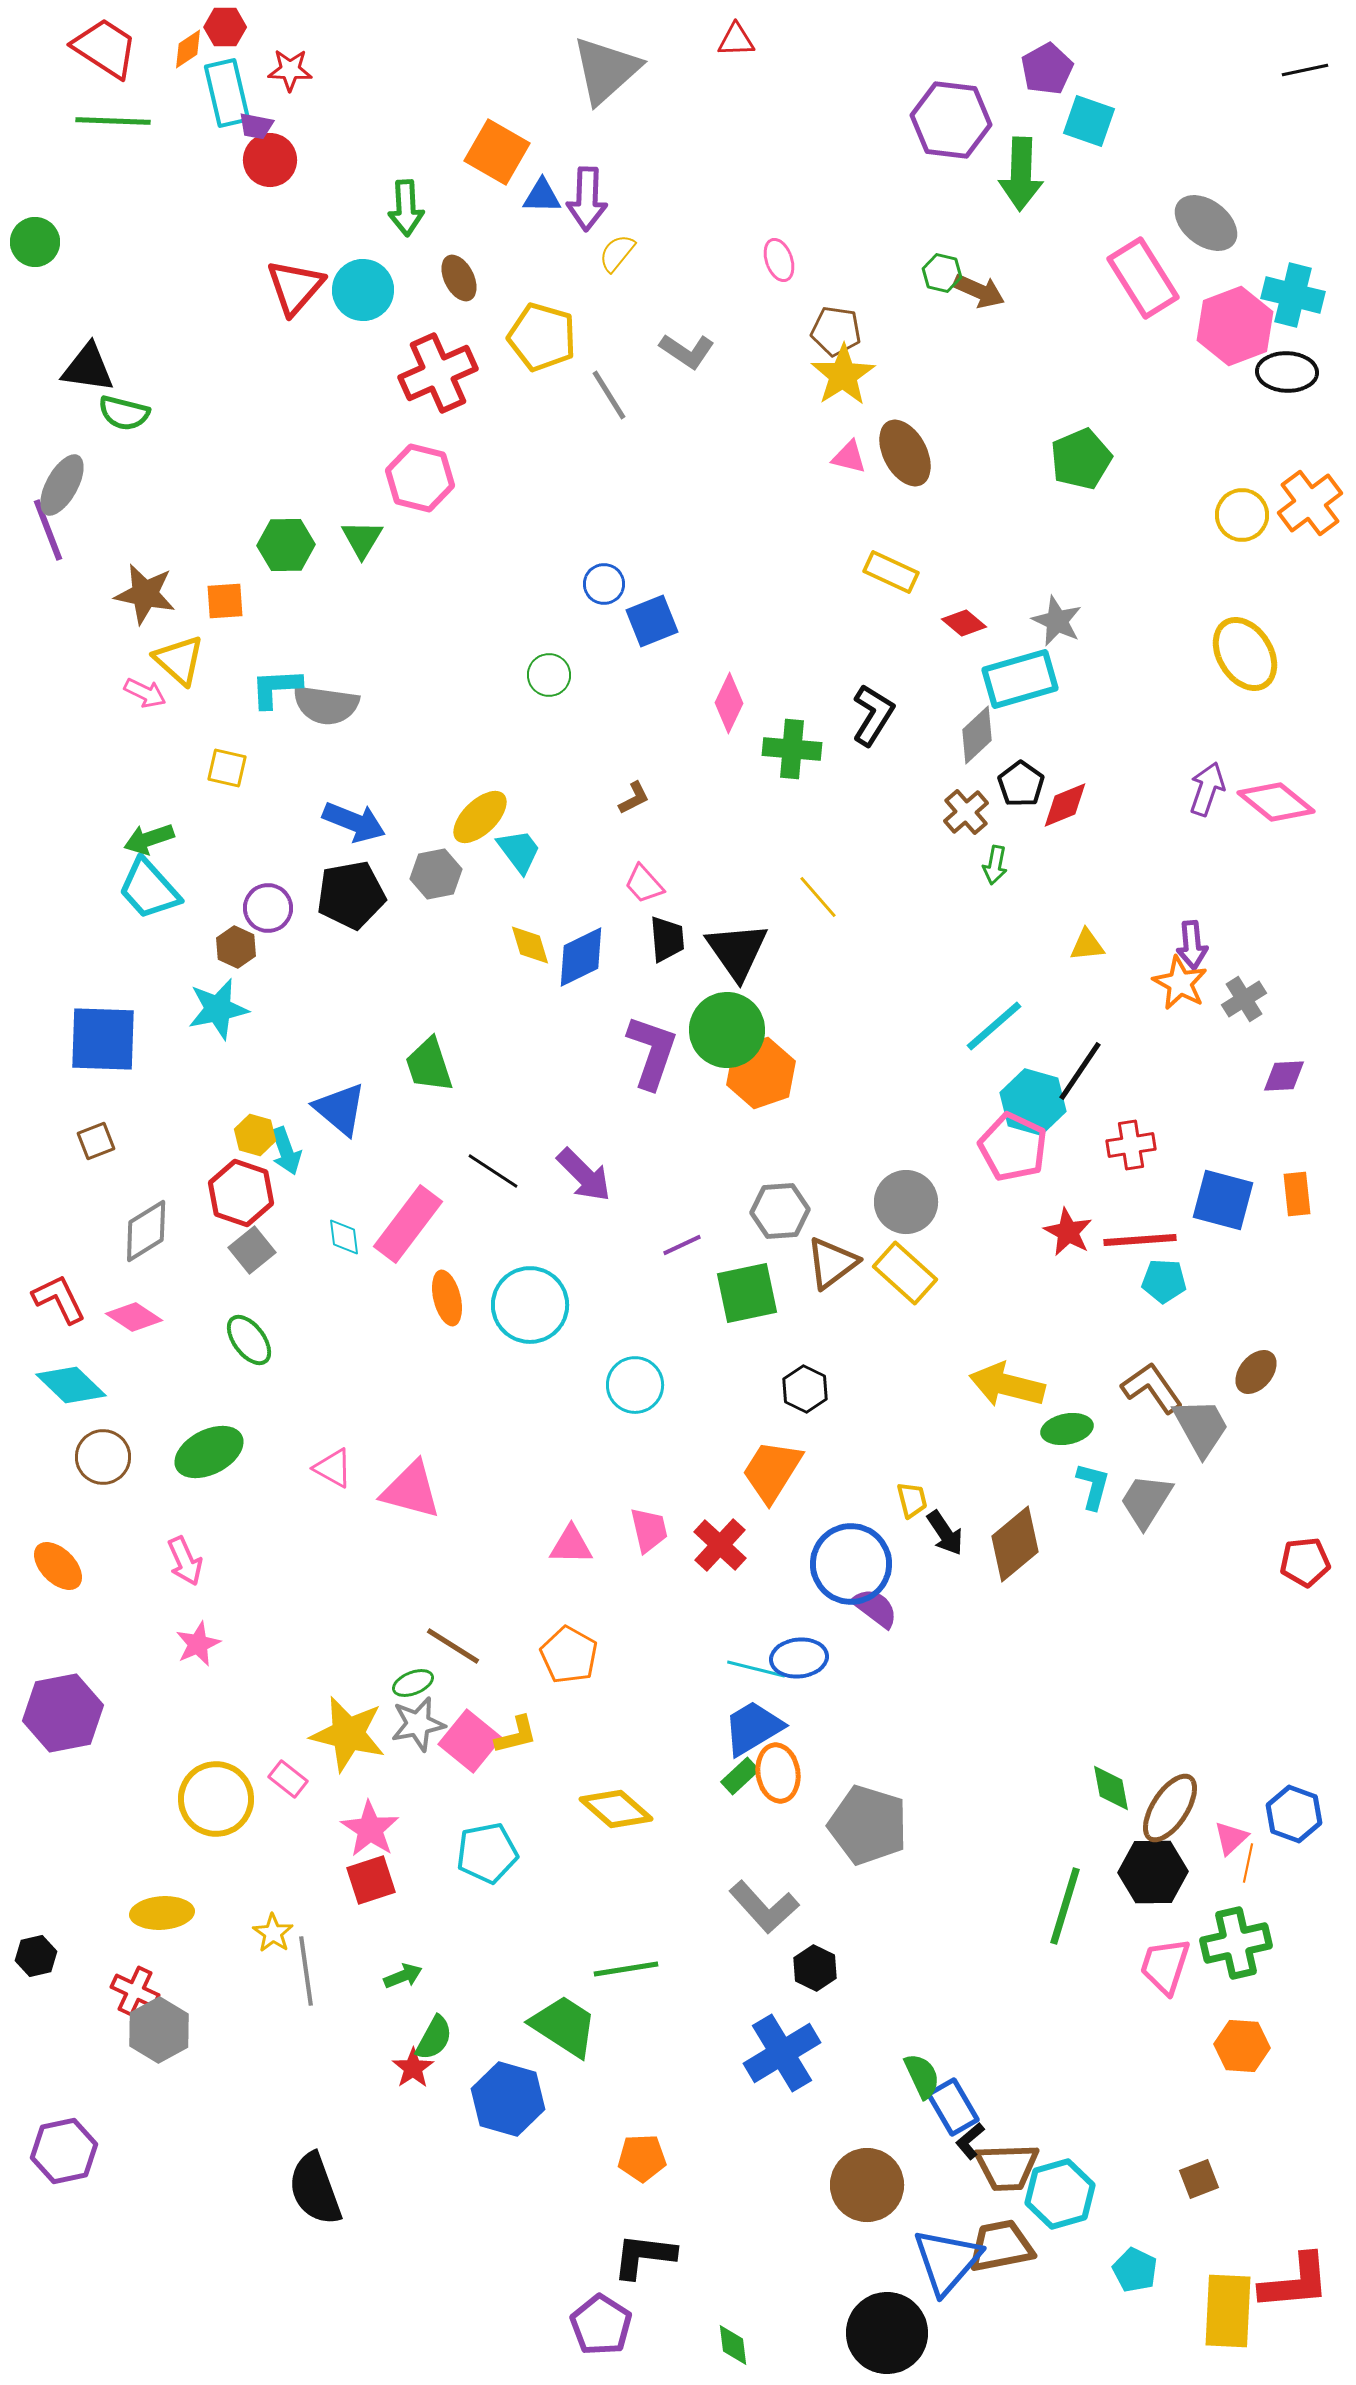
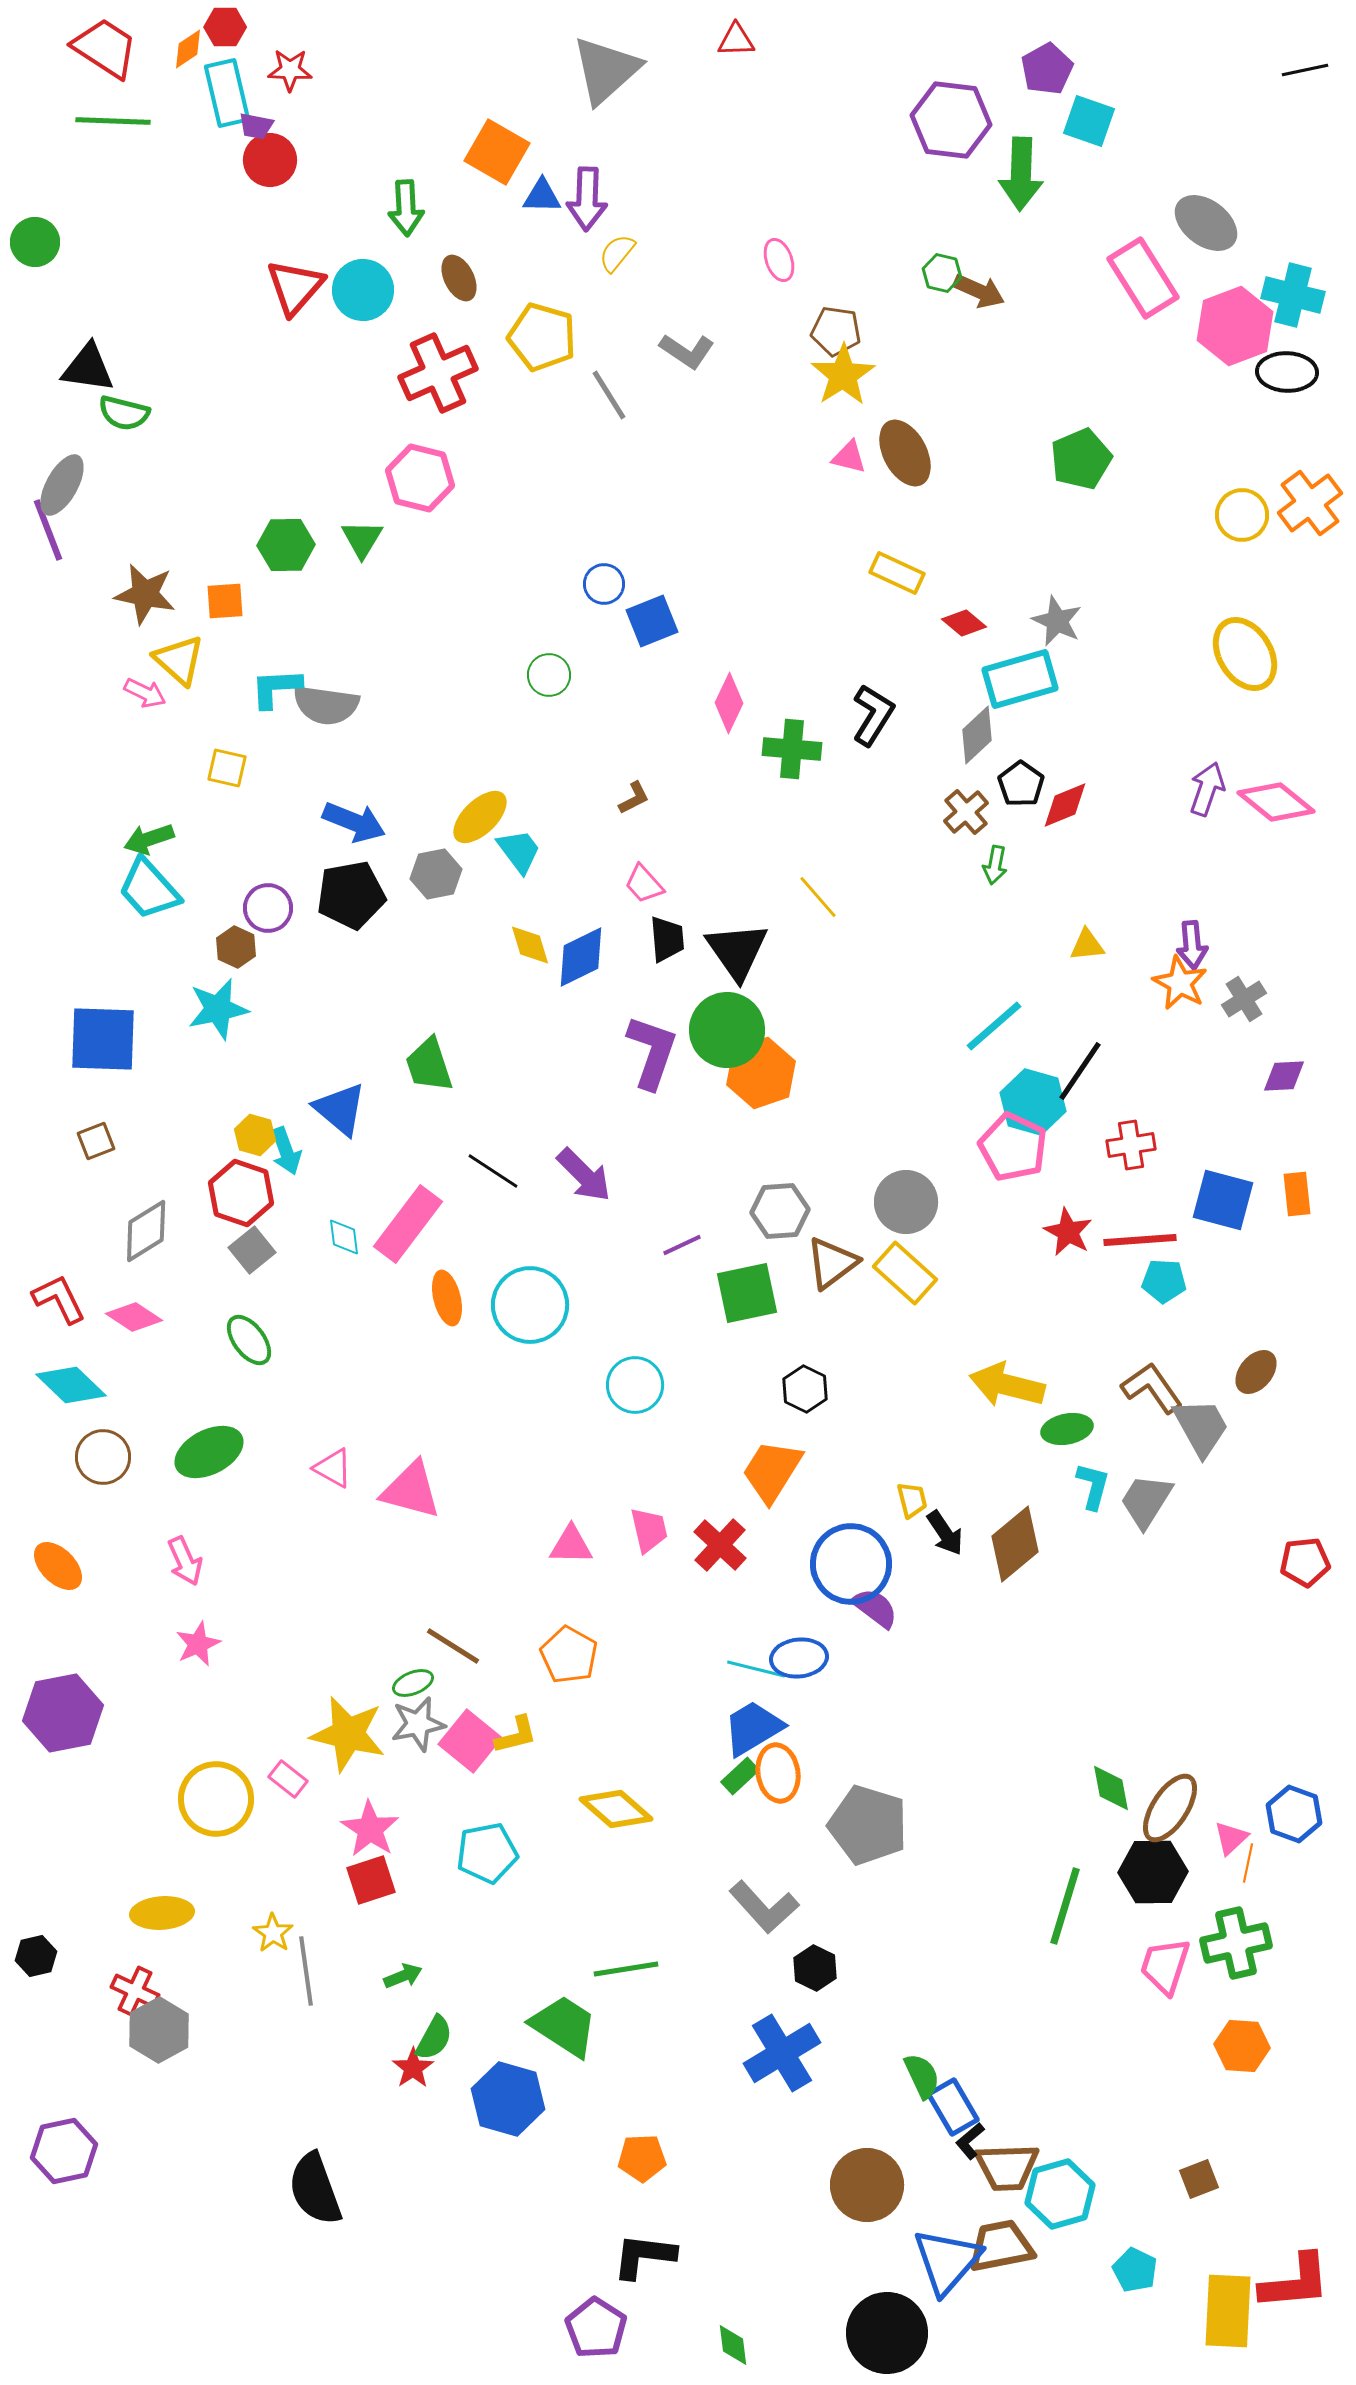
yellow rectangle at (891, 572): moved 6 px right, 1 px down
purple pentagon at (601, 2325): moved 5 px left, 3 px down
